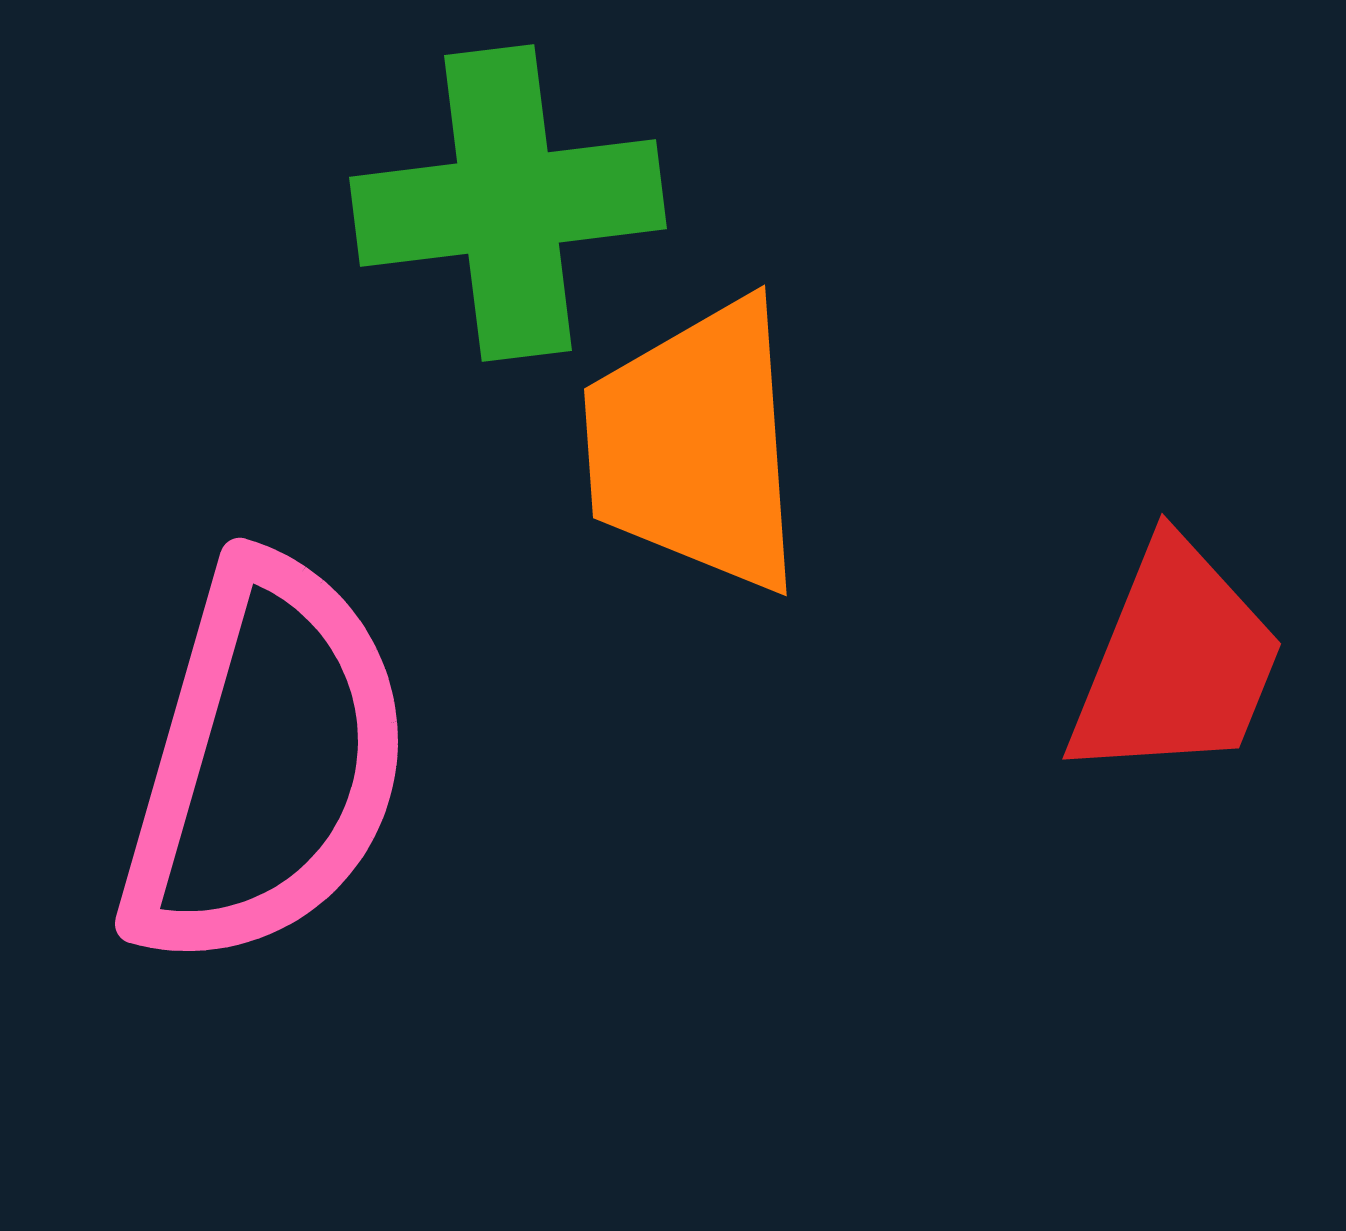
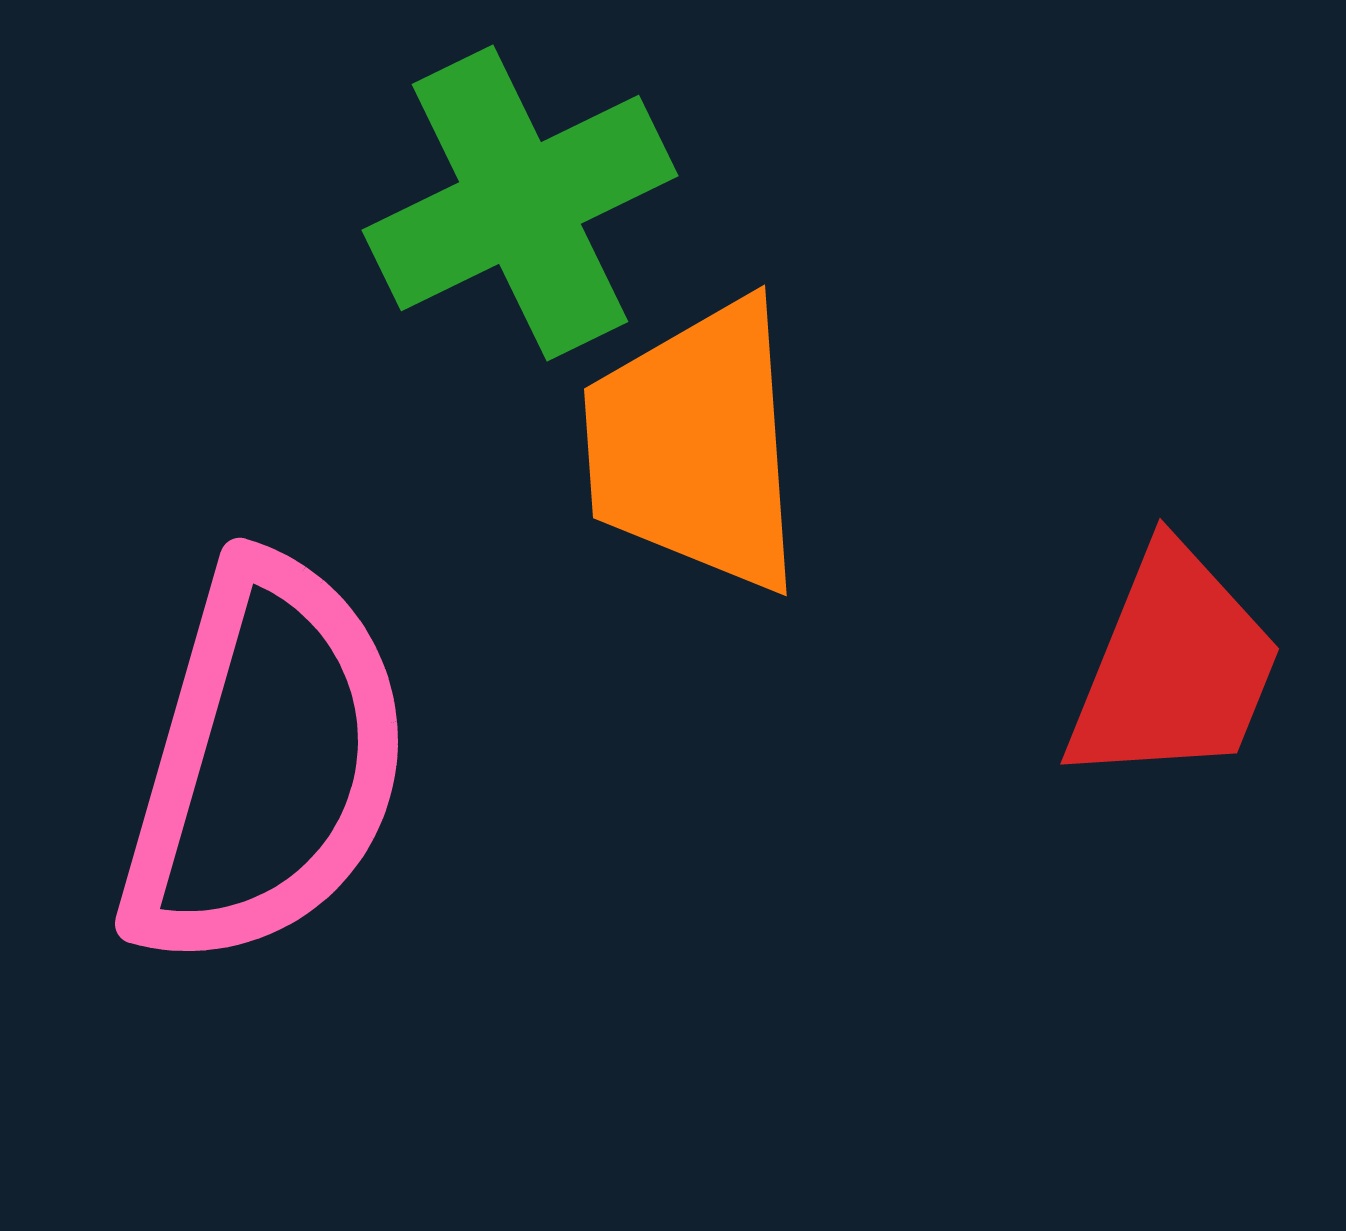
green cross: moved 12 px right; rotated 19 degrees counterclockwise
red trapezoid: moved 2 px left, 5 px down
